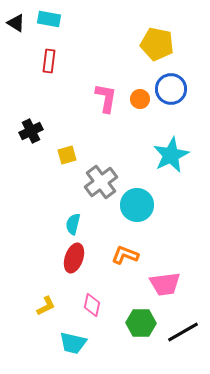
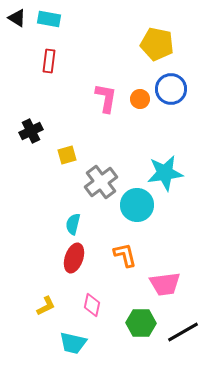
black triangle: moved 1 px right, 5 px up
cyan star: moved 6 px left, 18 px down; rotated 18 degrees clockwise
orange L-shape: rotated 56 degrees clockwise
